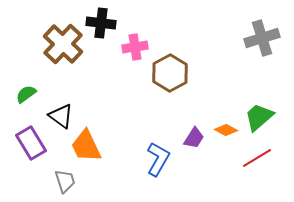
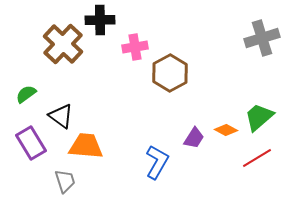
black cross: moved 1 px left, 3 px up; rotated 8 degrees counterclockwise
orange trapezoid: rotated 120 degrees clockwise
blue L-shape: moved 1 px left, 3 px down
